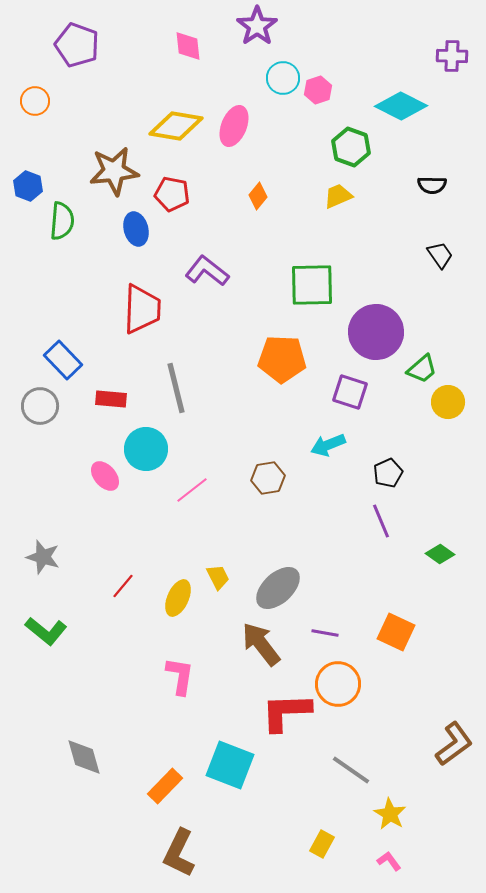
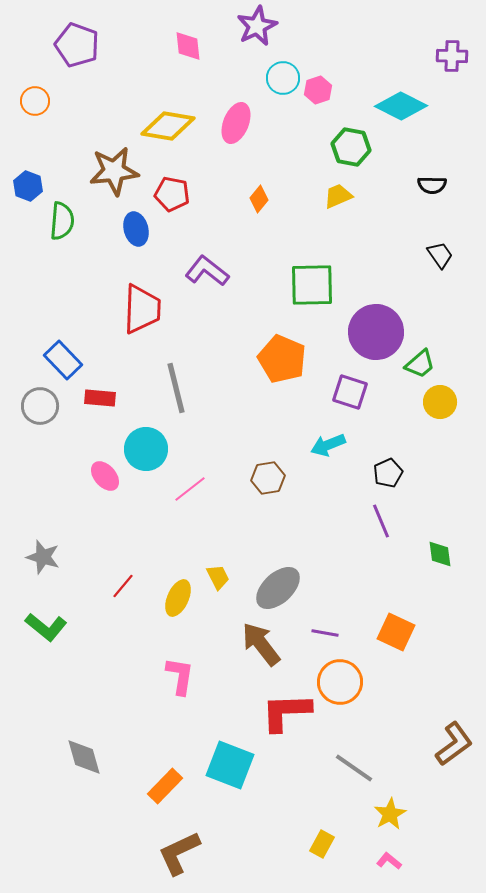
purple star at (257, 26): rotated 9 degrees clockwise
yellow diamond at (176, 126): moved 8 px left
pink ellipse at (234, 126): moved 2 px right, 3 px up
green hexagon at (351, 147): rotated 9 degrees counterclockwise
orange diamond at (258, 196): moved 1 px right, 3 px down
orange pentagon at (282, 359): rotated 21 degrees clockwise
green trapezoid at (422, 369): moved 2 px left, 5 px up
red rectangle at (111, 399): moved 11 px left, 1 px up
yellow circle at (448, 402): moved 8 px left
pink line at (192, 490): moved 2 px left, 1 px up
green diamond at (440, 554): rotated 48 degrees clockwise
green L-shape at (46, 631): moved 4 px up
orange circle at (338, 684): moved 2 px right, 2 px up
gray line at (351, 770): moved 3 px right, 2 px up
yellow star at (390, 814): rotated 12 degrees clockwise
brown L-shape at (179, 853): rotated 39 degrees clockwise
pink L-shape at (389, 861): rotated 15 degrees counterclockwise
